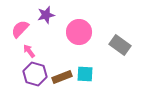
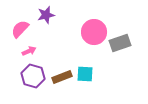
pink circle: moved 15 px right
gray rectangle: moved 2 px up; rotated 55 degrees counterclockwise
pink arrow: rotated 104 degrees clockwise
purple hexagon: moved 2 px left, 2 px down
